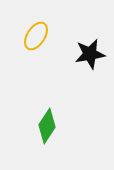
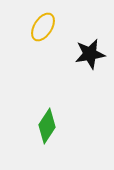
yellow ellipse: moved 7 px right, 9 px up
